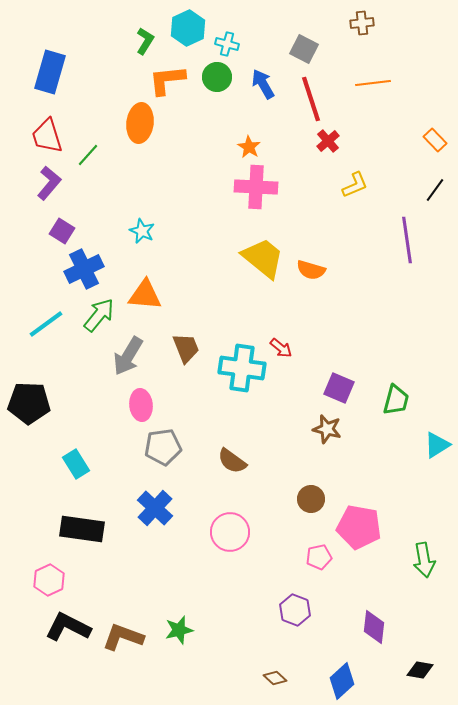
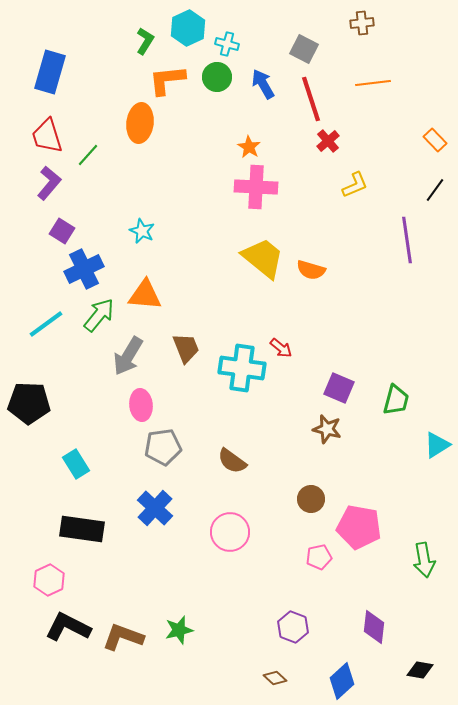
purple hexagon at (295, 610): moved 2 px left, 17 px down
